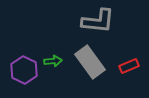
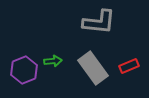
gray L-shape: moved 1 px right, 1 px down
gray rectangle: moved 3 px right, 6 px down
purple hexagon: rotated 12 degrees clockwise
